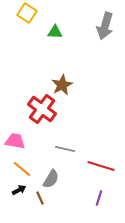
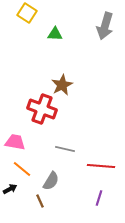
green triangle: moved 2 px down
red cross: rotated 16 degrees counterclockwise
pink trapezoid: moved 1 px down
red line: rotated 12 degrees counterclockwise
gray semicircle: moved 2 px down
black arrow: moved 9 px left, 1 px up
brown line: moved 3 px down
